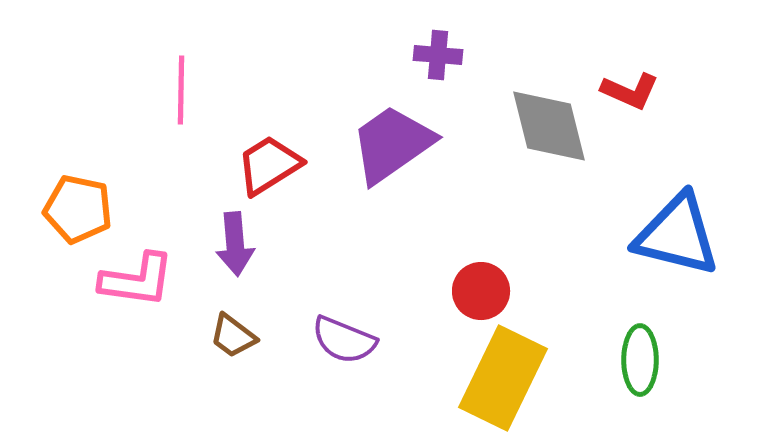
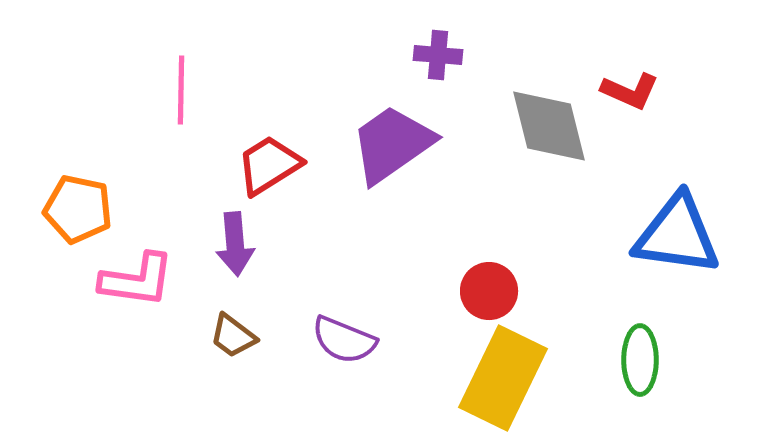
blue triangle: rotated 6 degrees counterclockwise
red circle: moved 8 px right
